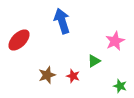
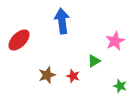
blue arrow: rotated 10 degrees clockwise
